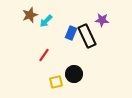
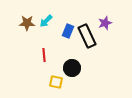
brown star: moved 3 px left, 8 px down; rotated 21 degrees clockwise
purple star: moved 3 px right, 3 px down; rotated 24 degrees counterclockwise
blue rectangle: moved 3 px left, 2 px up
red line: rotated 40 degrees counterclockwise
black circle: moved 2 px left, 6 px up
yellow square: rotated 24 degrees clockwise
